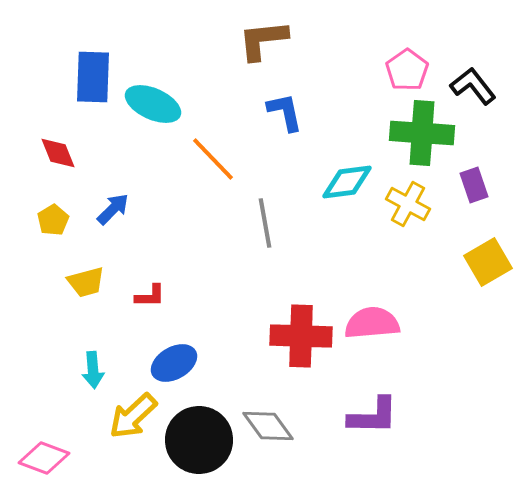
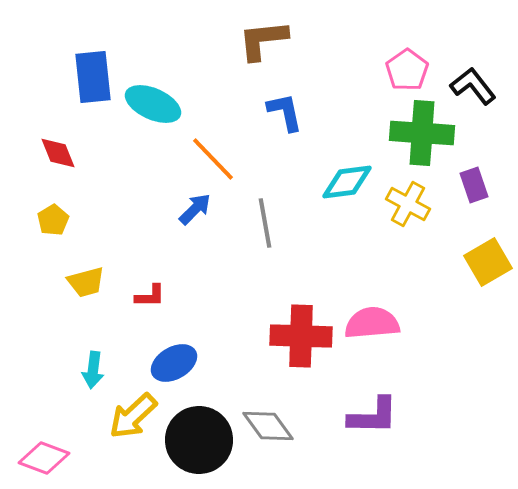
blue rectangle: rotated 8 degrees counterclockwise
blue arrow: moved 82 px right
cyan arrow: rotated 12 degrees clockwise
